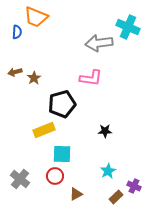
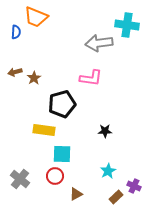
cyan cross: moved 1 px left, 2 px up; rotated 15 degrees counterclockwise
blue semicircle: moved 1 px left
yellow rectangle: rotated 30 degrees clockwise
